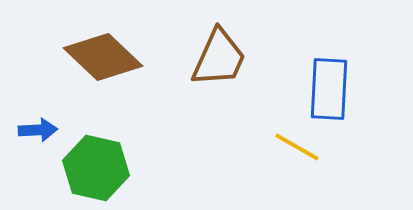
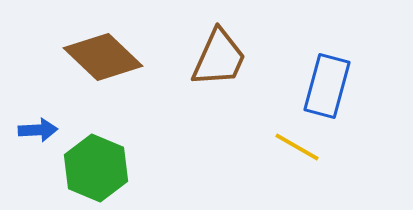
blue rectangle: moved 2 px left, 3 px up; rotated 12 degrees clockwise
green hexagon: rotated 10 degrees clockwise
